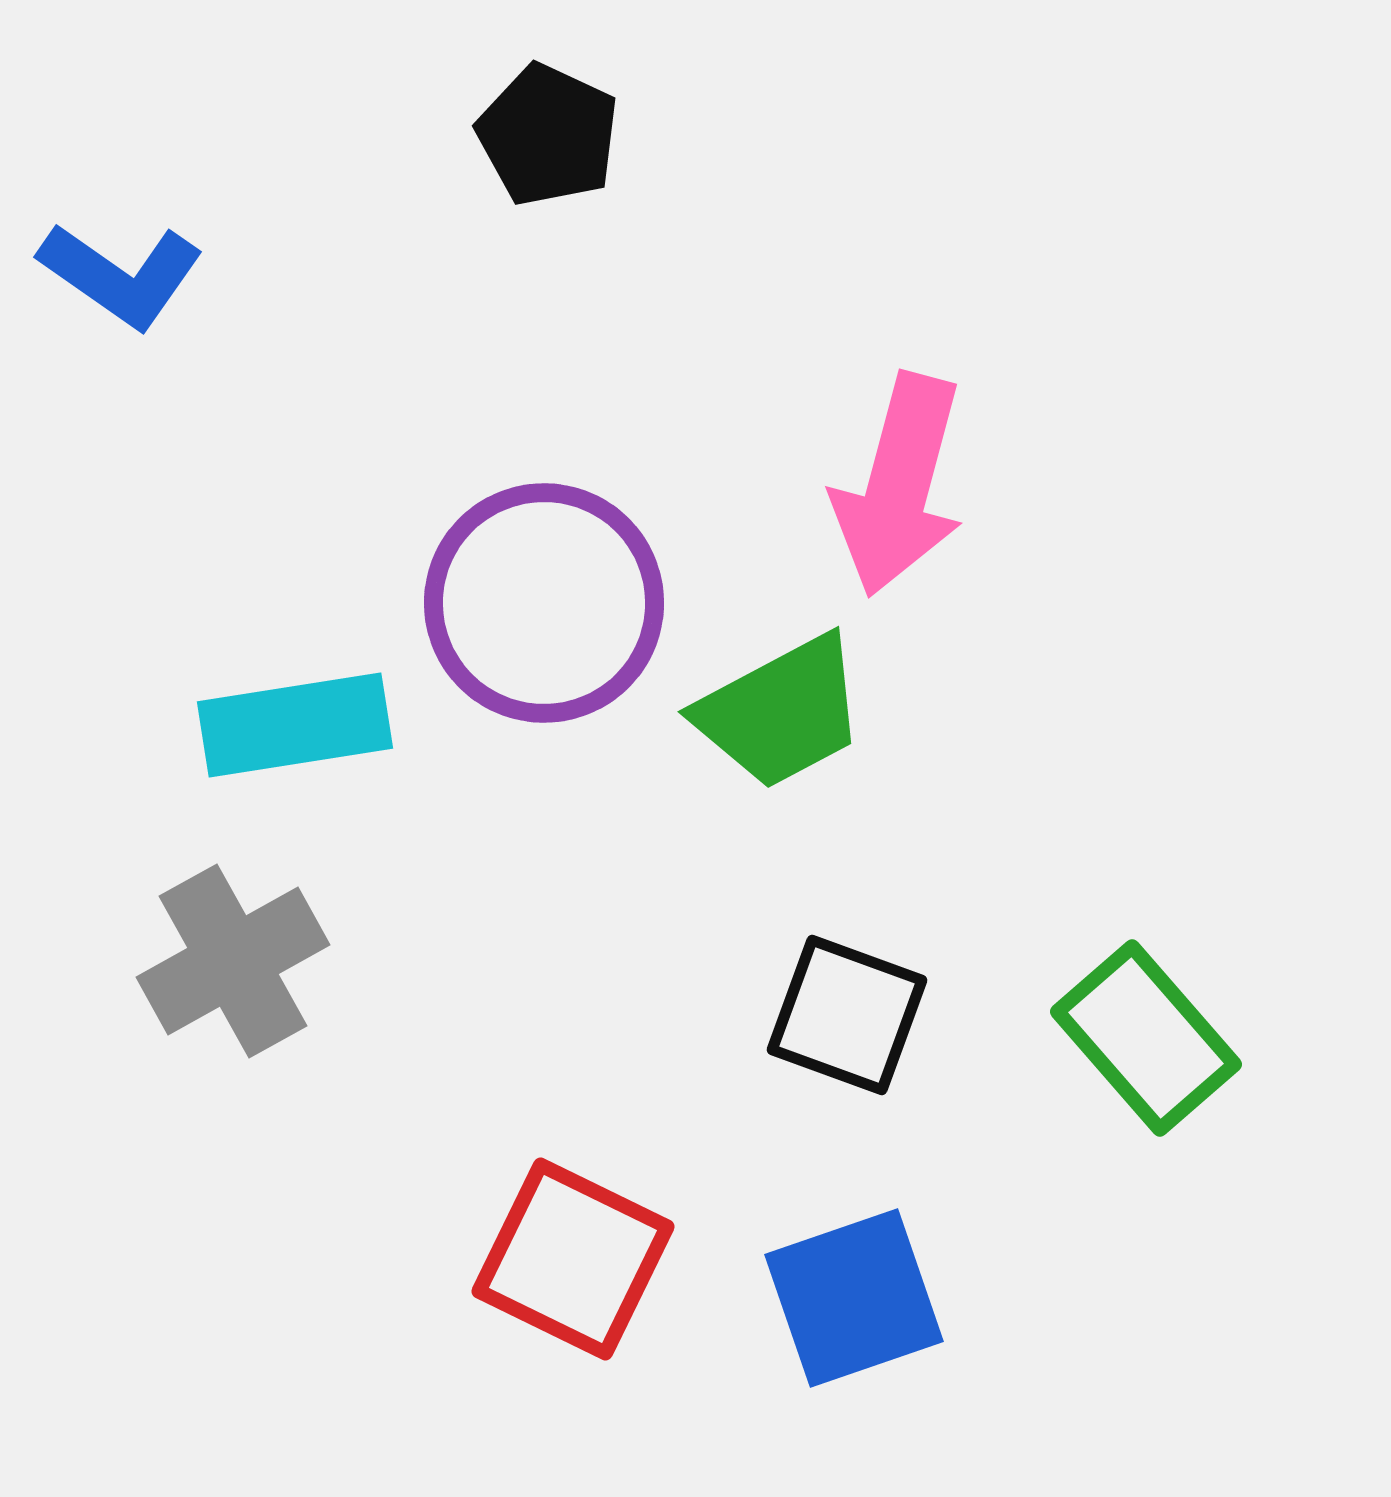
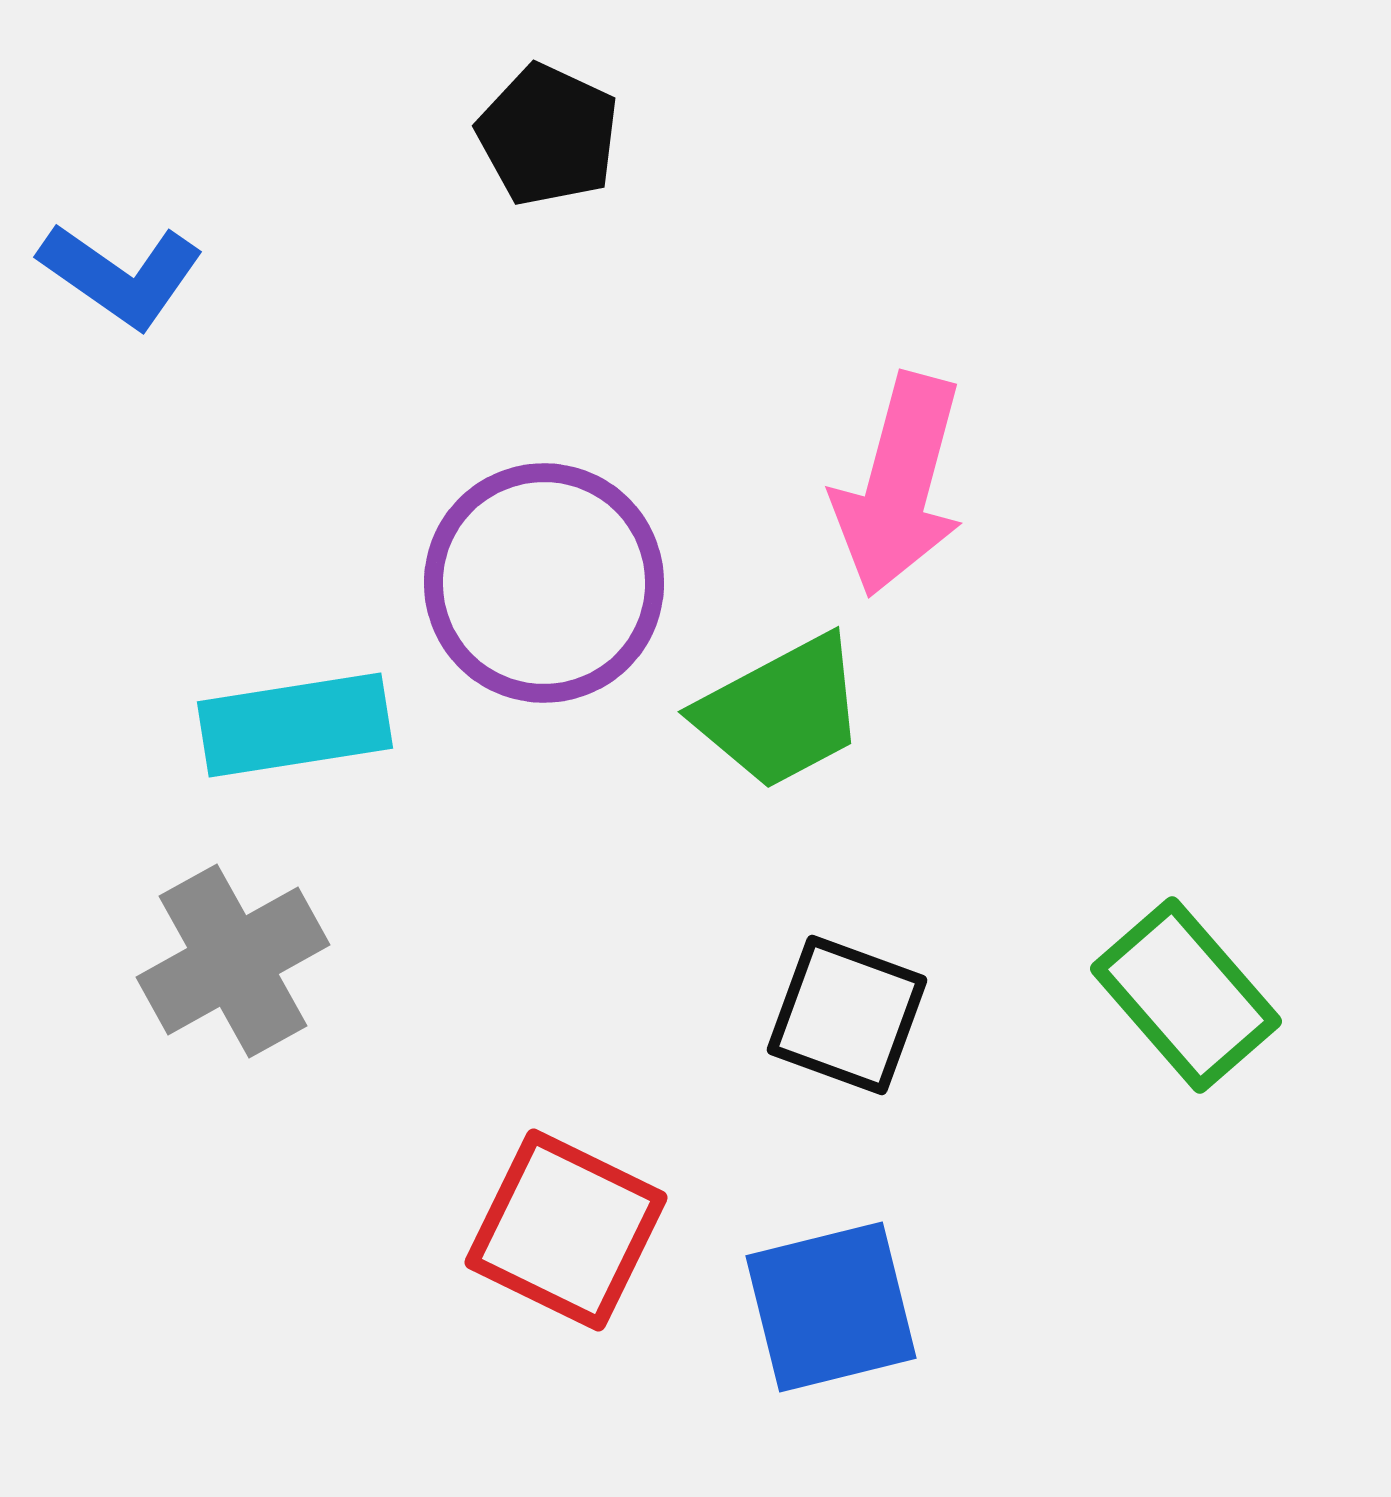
purple circle: moved 20 px up
green rectangle: moved 40 px right, 43 px up
red square: moved 7 px left, 29 px up
blue square: moved 23 px left, 9 px down; rotated 5 degrees clockwise
